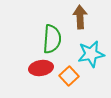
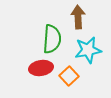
brown arrow: moved 2 px left
cyan star: moved 3 px left, 4 px up
